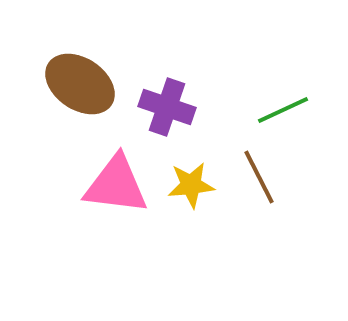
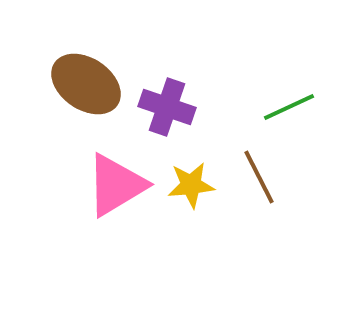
brown ellipse: moved 6 px right
green line: moved 6 px right, 3 px up
pink triangle: rotated 38 degrees counterclockwise
